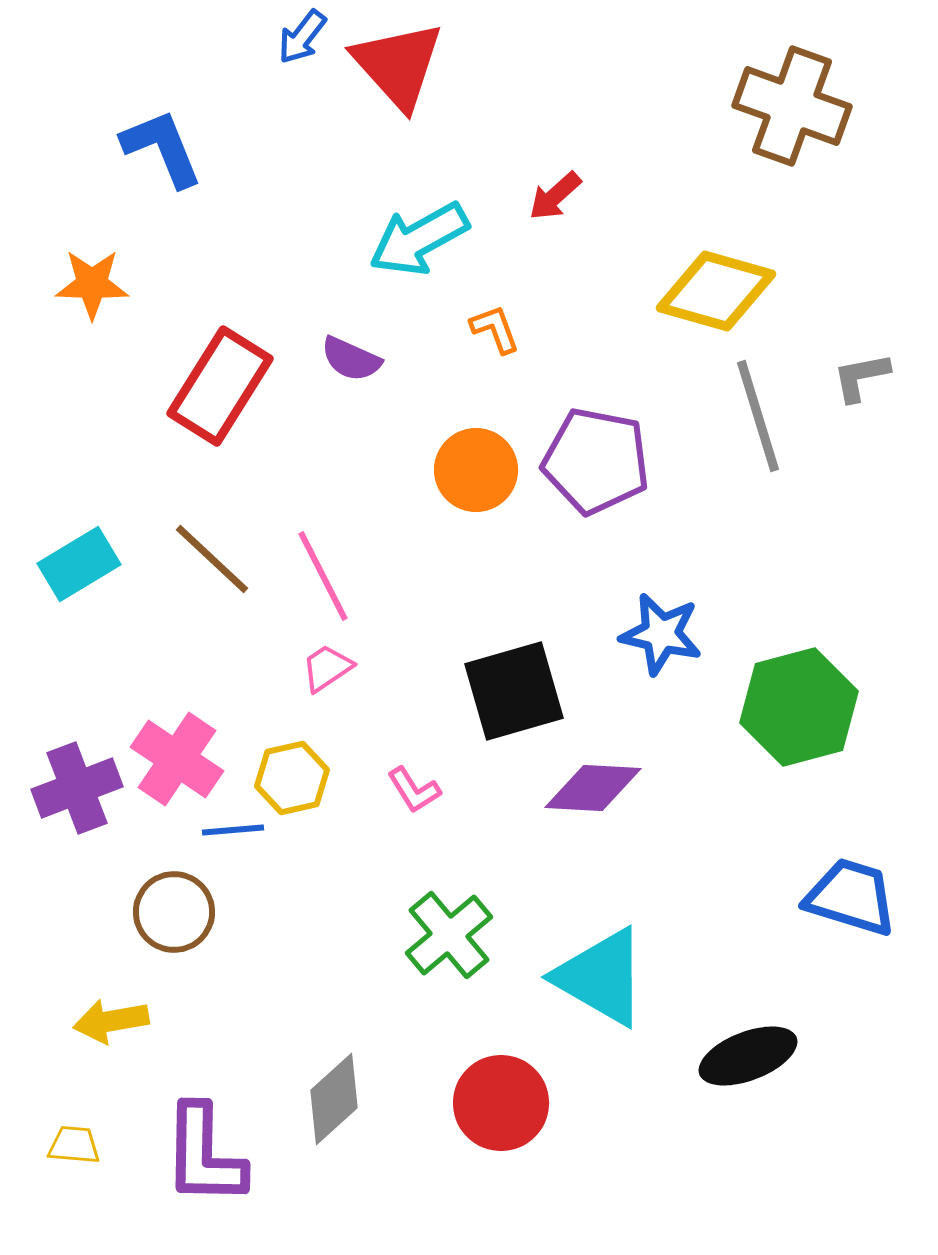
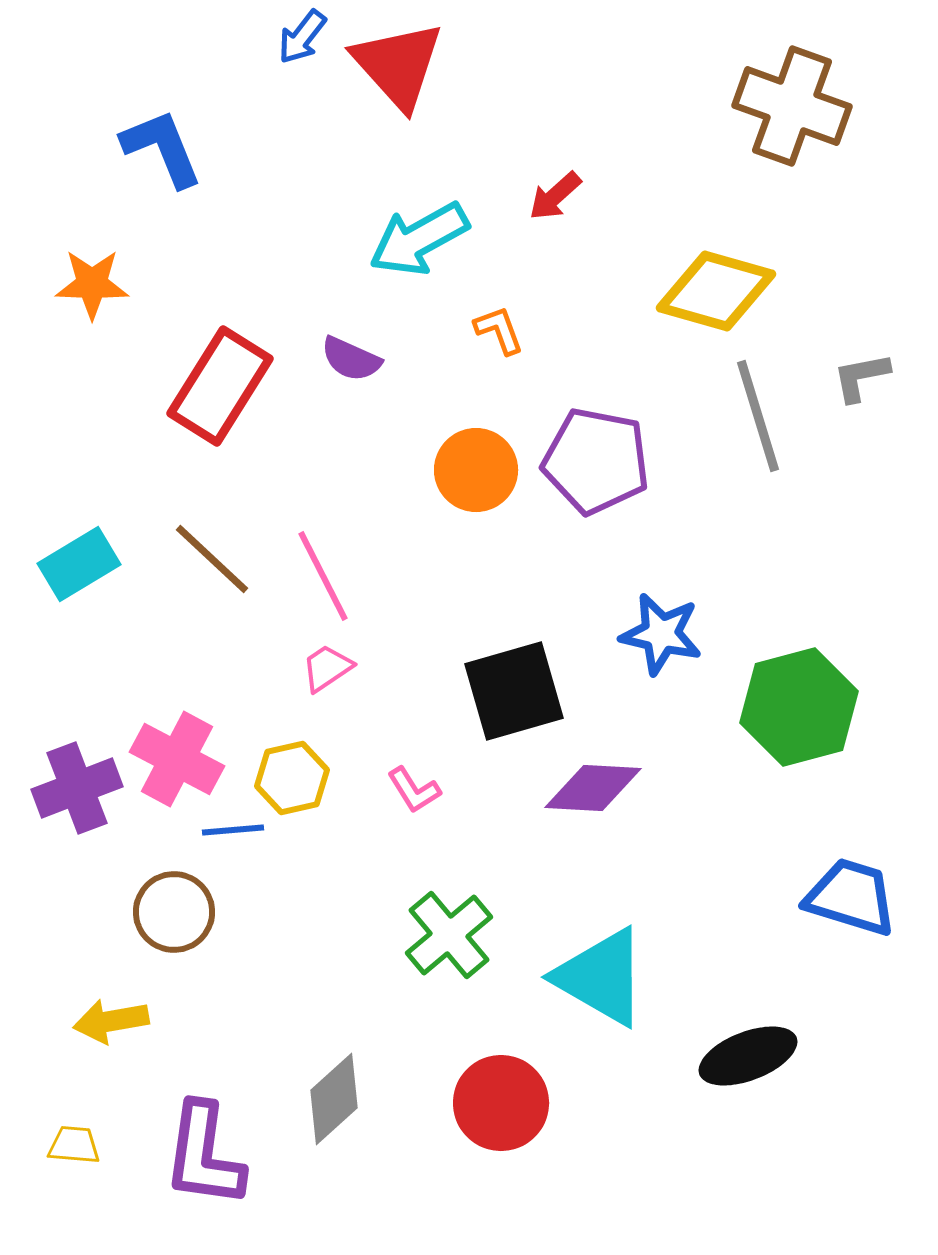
orange L-shape: moved 4 px right, 1 px down
pink cross: rotated 6 degrees counterclockwise
purple L-shape: rotated 7 degrees clockwise
